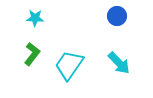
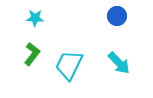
cyan trapezoid: rotated 8 degrees counterclockwise
